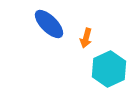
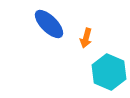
cyan hexagon: moved 3 px down; rotated 12 degrees counterclockwise
